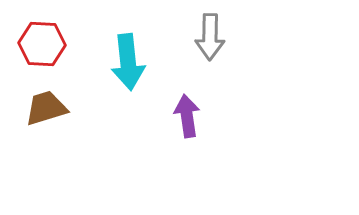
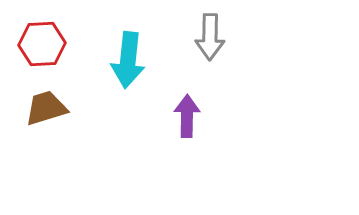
red hexagon: rotated 6 degrees counterclockwise
cyan arrow: moved 2 px up; rotated 12 degrees clockwise
purple arrow: rotated 9 degrees clockwise
